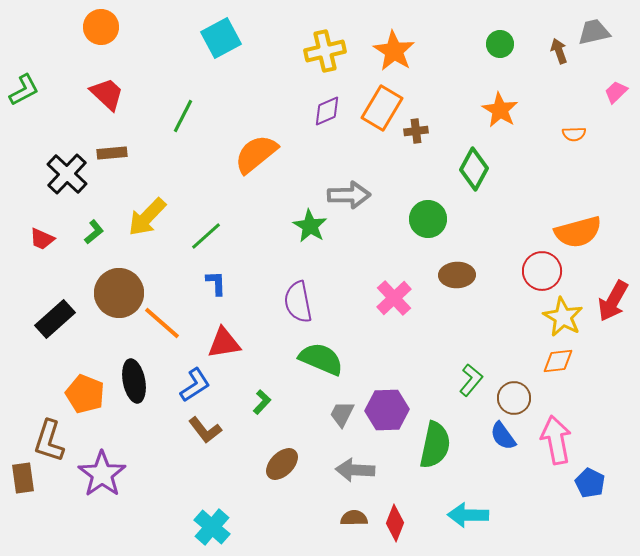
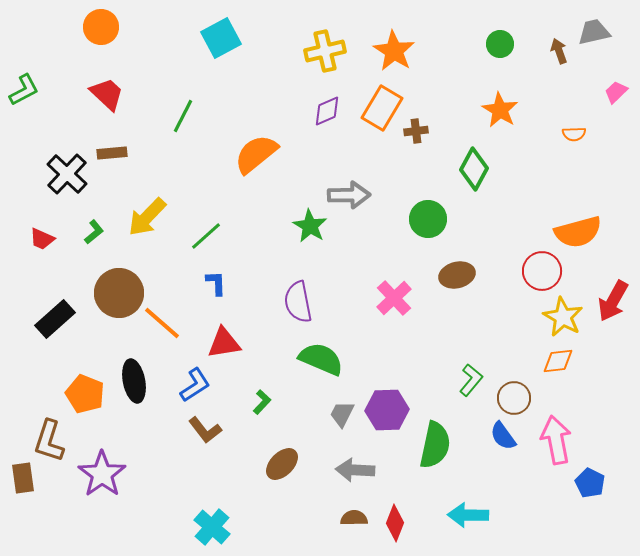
brown ellipse at (457, 275): rotated 12 degrees counterclockwise
